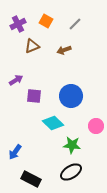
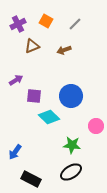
cyan diamond: moved 4 px left, 6 px up
